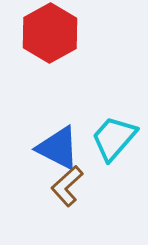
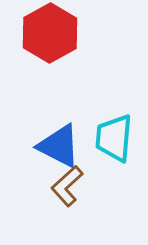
cyan trapezoid: rotated 36 degrees counterclockwise
blue triangle: moved 1 px right, 2 px up
